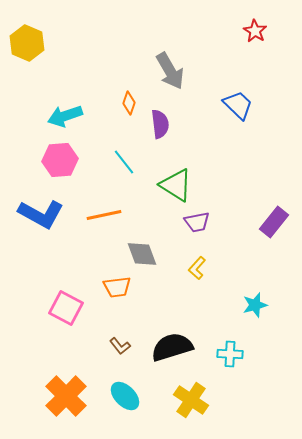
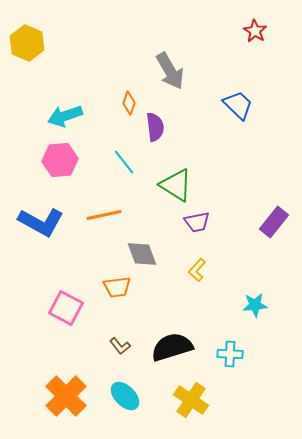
purple semicircle: moved 5 px left, 3 px down
blue L-shape: moved 8 px down
yellow L-shape: moved 2 px down
cyan star: rotated 10 degrees clockwise
